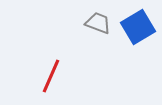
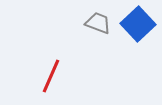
blue square: moved 3 px up; rotated 12 degrees counterclockwise
